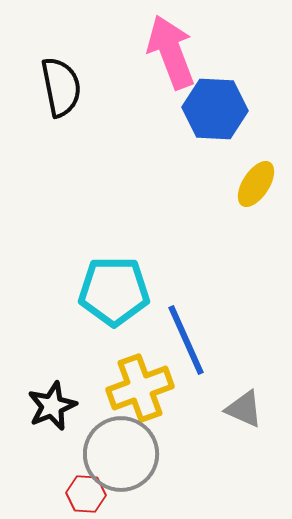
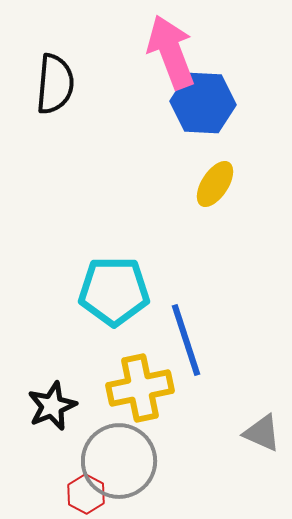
black semicircle: moved 6 px left, 3 px up; rotated 16 degrees clockwise
blue hexagon: moved 12 px left, 6 px up
yellow ellipse: moved 41 px left
blue line: rotated 6 degrees clockwise
yellow cross: rotated 8 degrees clockwise
gray triangle: moved 18 px right, 24 px down
gray circle: moved 2 px left, 7 px down
red hexagon: rotated 24 degrees clockwise
